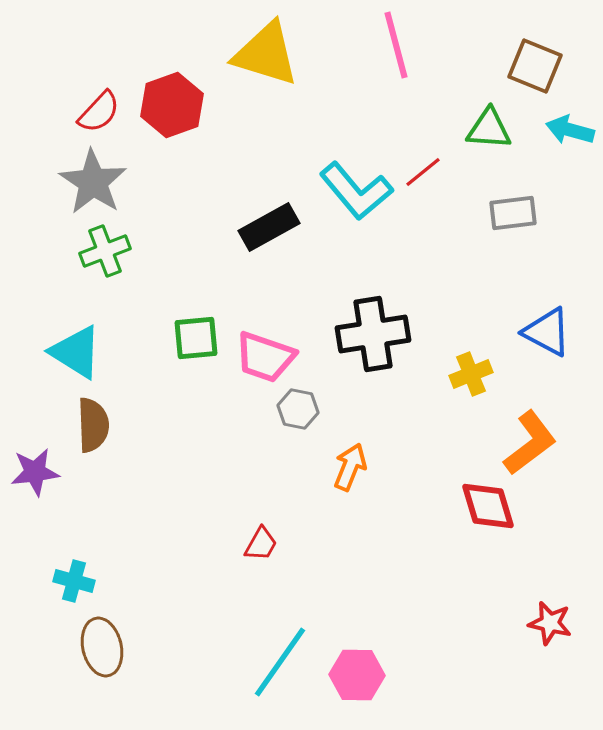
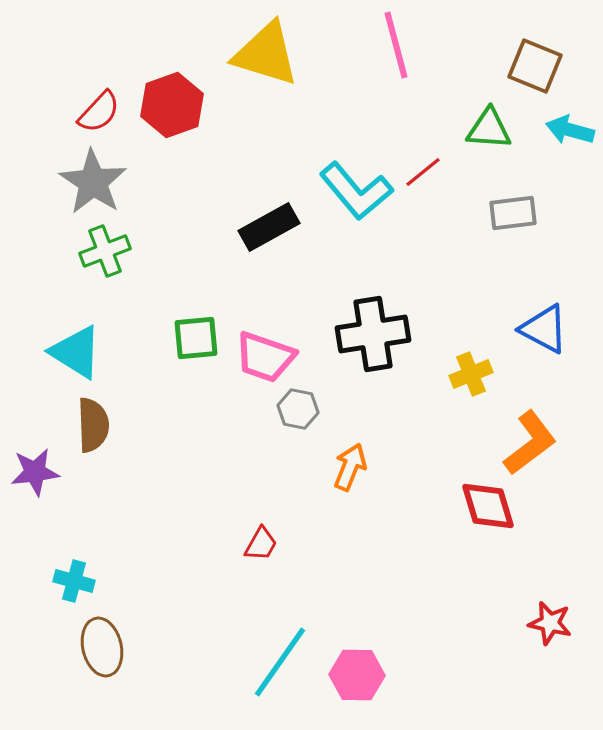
blue triangle: moved 3 px left, 3 px up
